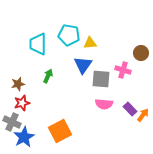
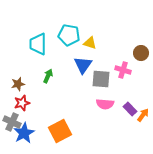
yellow triangle: rotated 24 degrees clockwise
pink semicircle: moved 1 px right
blue star: moved 4 px up
